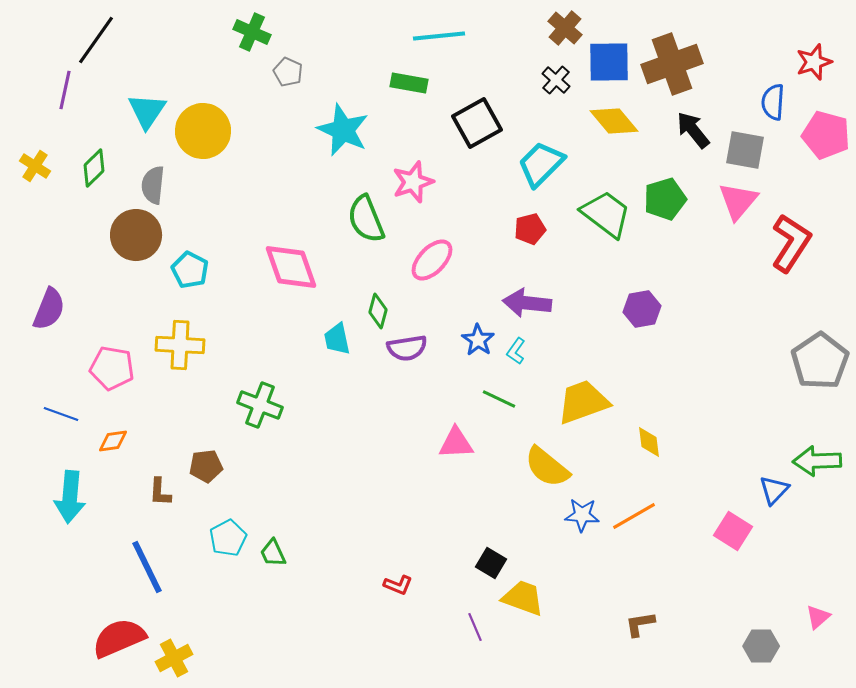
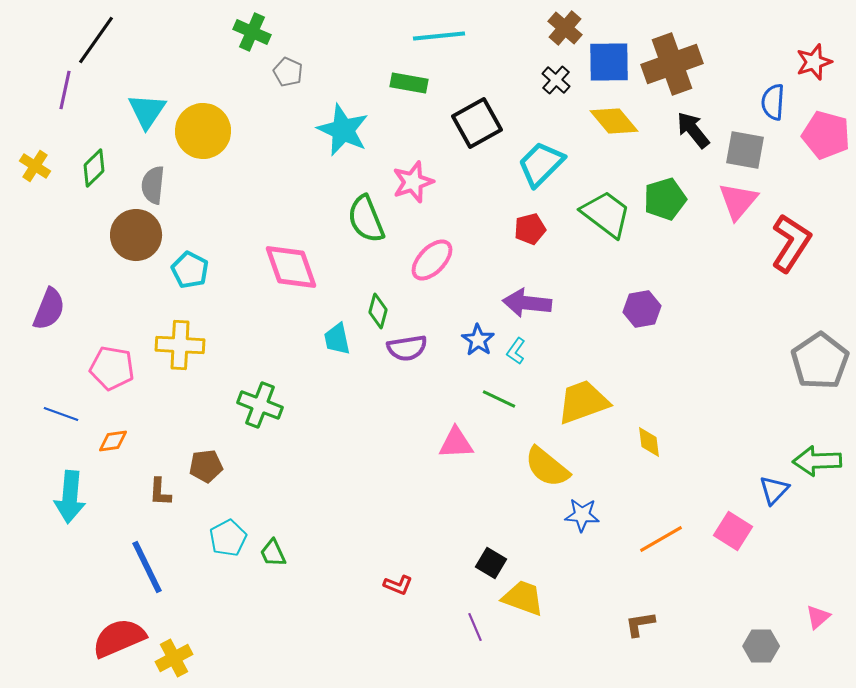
orange line at (634, 516): moved 27 px right, 23 px down
